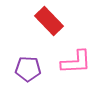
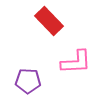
purple pentagon: moved 12 px down
